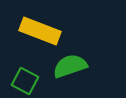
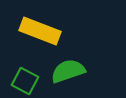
green semicircle: moved 2 px left, 5 px down
